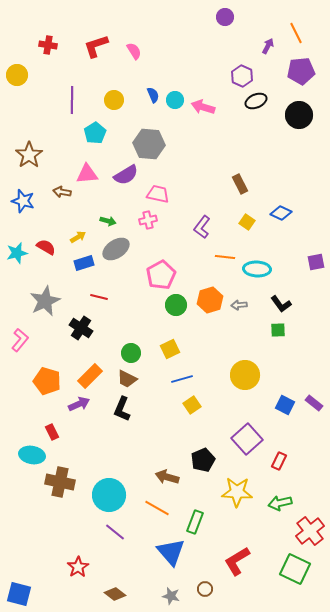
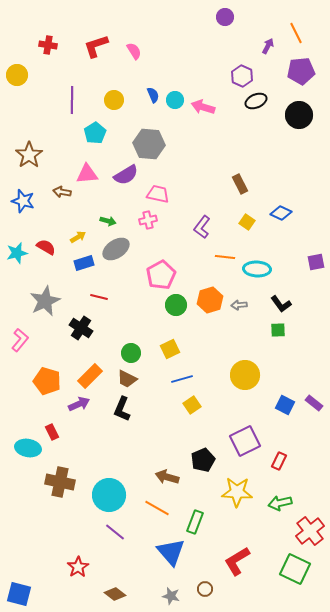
purple square at (247, 439): moved 2 px left, 2 px down; rotated 16 degrees clockwise
cyan ellipse at (32, 455): moved 4 px left, 7 px up
